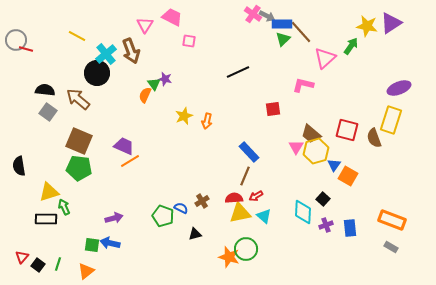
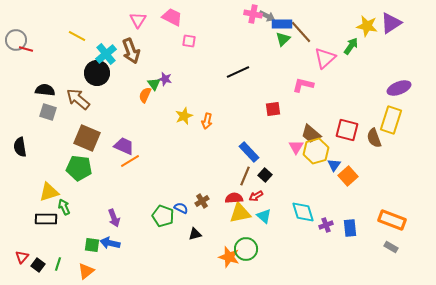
pink cross at (253, 14): rotated 24 degrees counterclockwise
pink triangle at (145, 25): moved 7 px left, 5 px up
gray square at (48, 112): rotated 18 degrees counterclockwise
brown square at (79, 141): moved 8 px right, 3 px up
black semicircle at (19, 166): moved 1 px right, 19 px up
orange square at (348, 176): rotated 18 degrees clockwise
black square at (323, 199): moved 58 px left, 24 px up
cyan diamond at (303, 212): rotated 20 degrees counterclockwise
purple arrow at (114, 218): rotated 84 degrees clockwise
